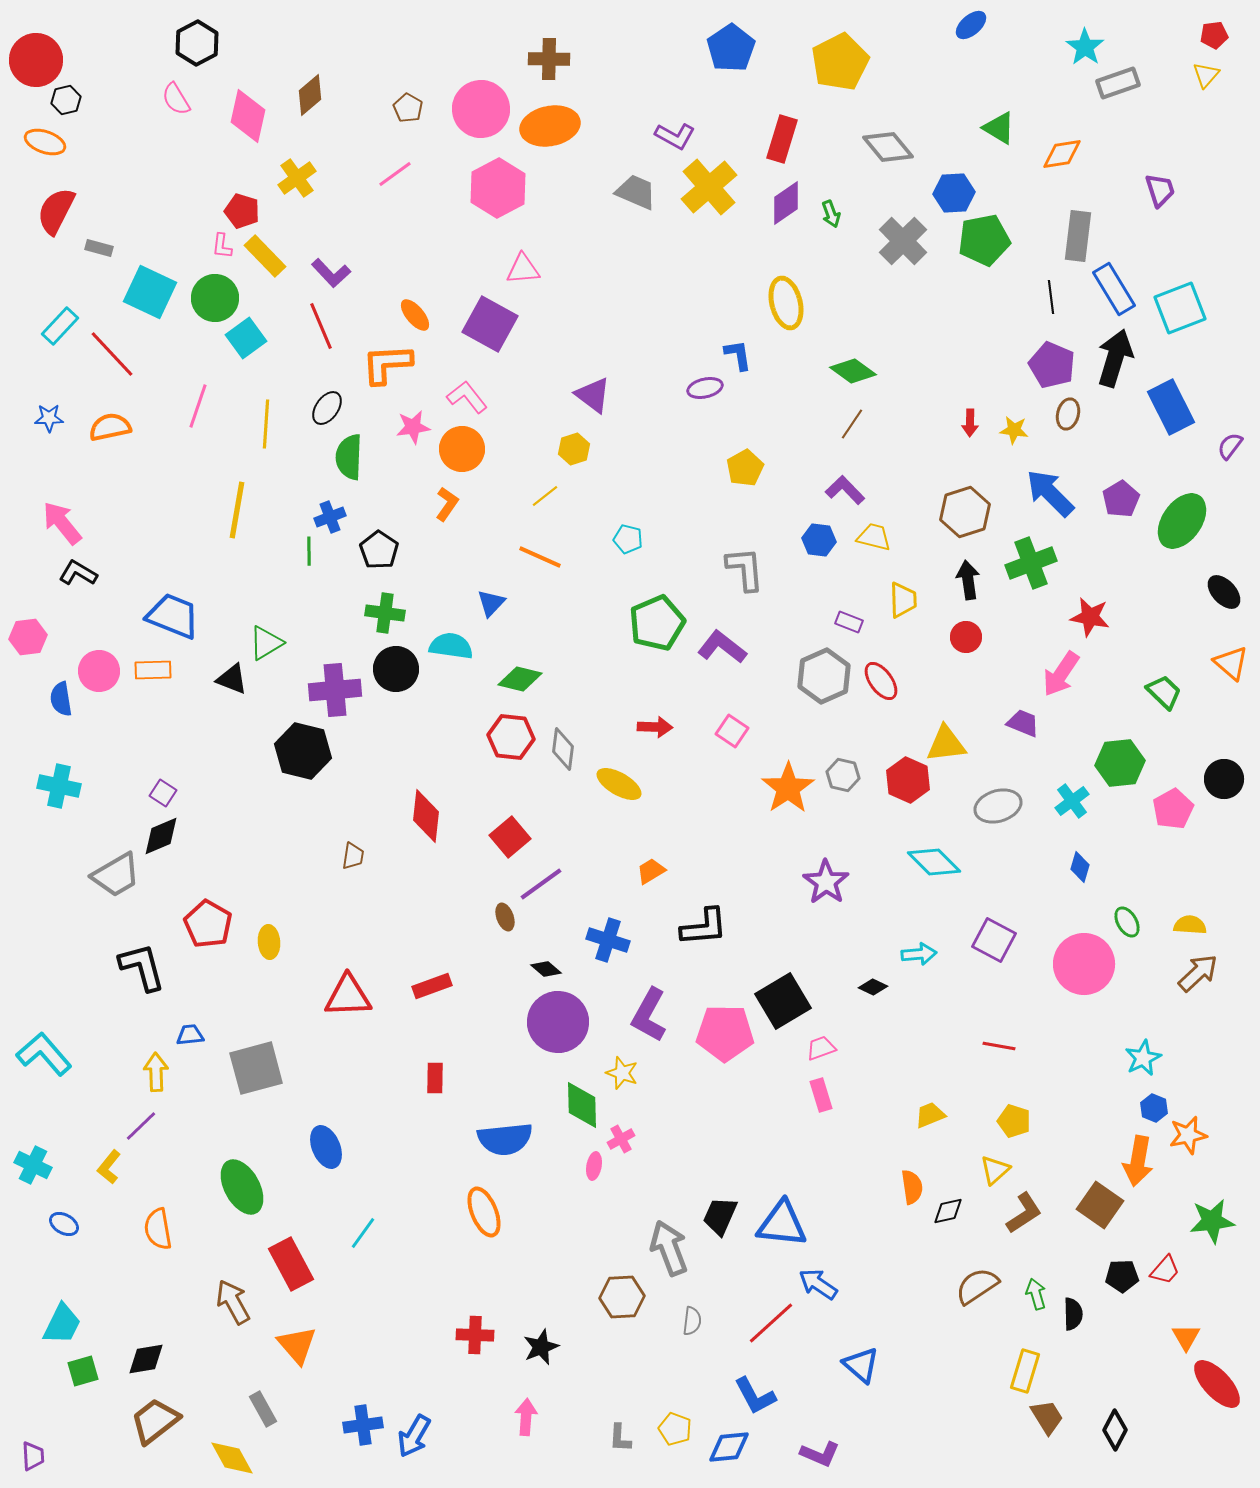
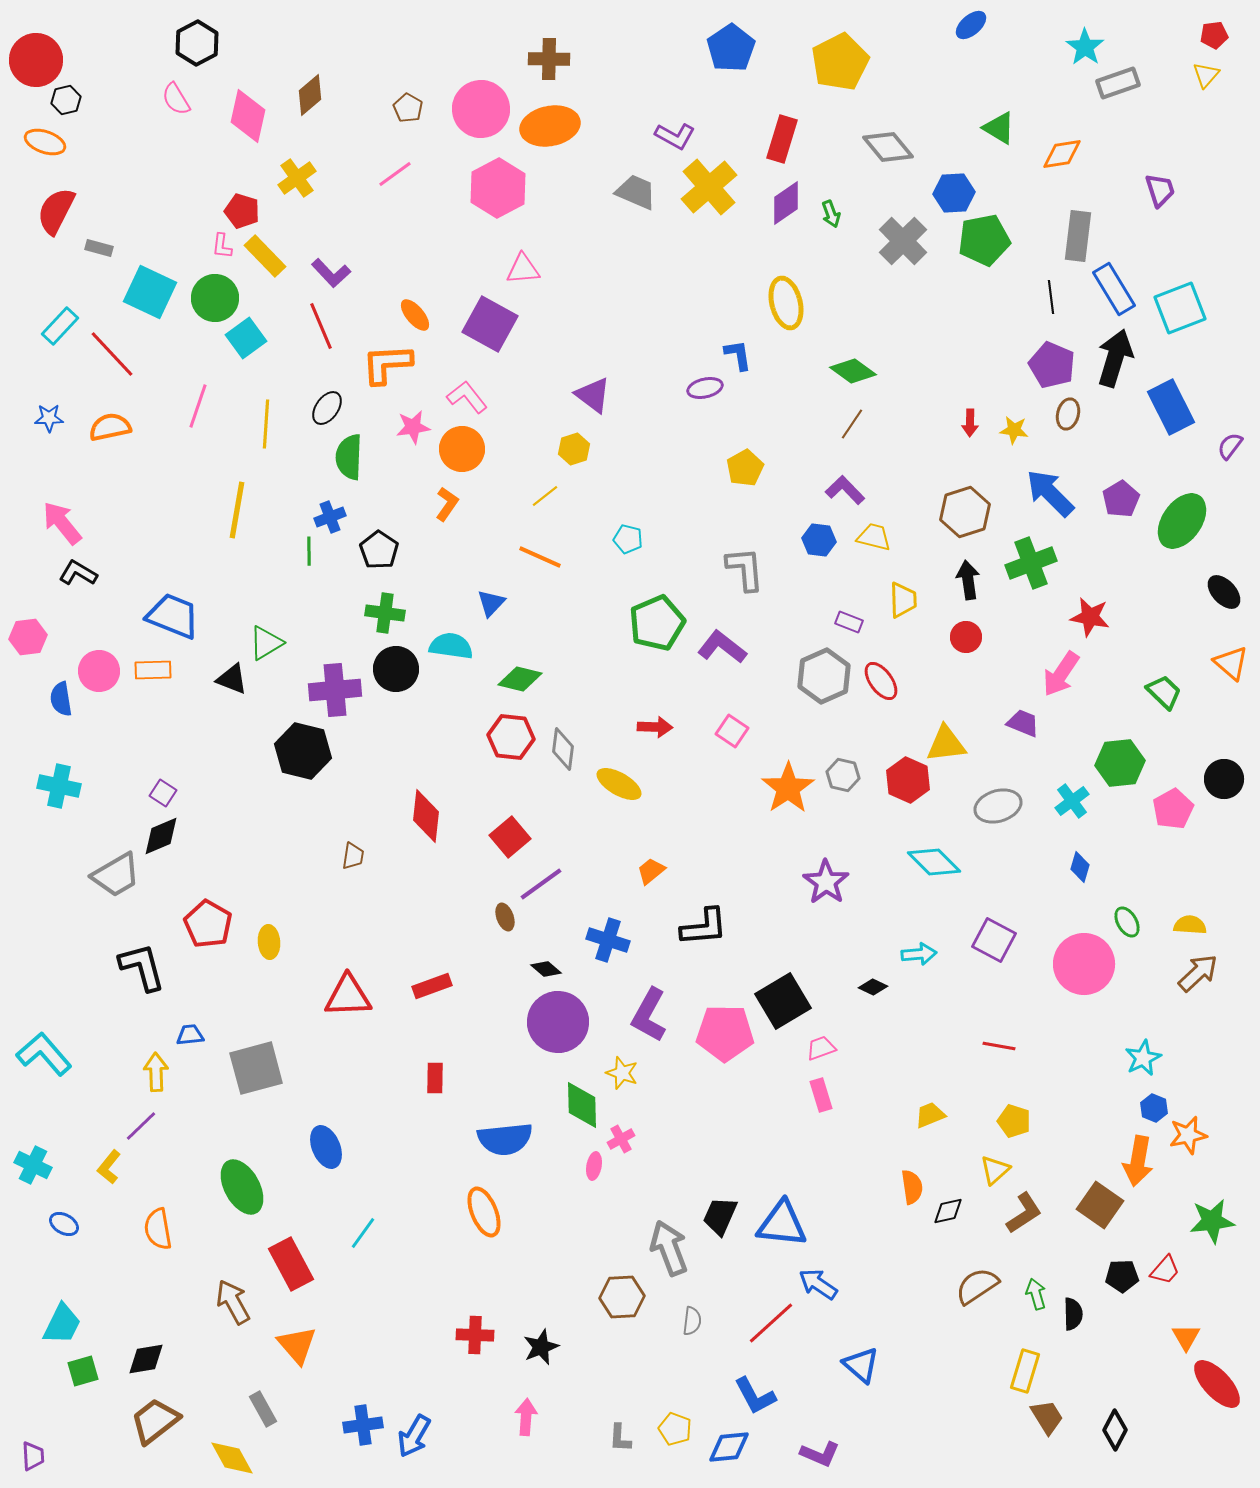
orange trapezoid at (651, 871): rotated 8 degrees counterclockwise
